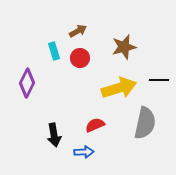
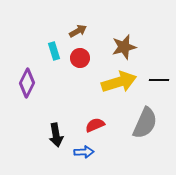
yellow arrow: moved 6 px up
gray semicircle: rotated 12 degrees clockwise
black arrow: moved 2 px right
